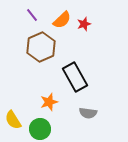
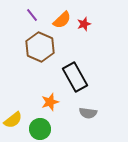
brown hexagon: moved 1 px left; rotated 12 degrees counterclockwise
orange star: moved 1 px right
yellow semicircle: rotated 96 degrees counterclockwise
